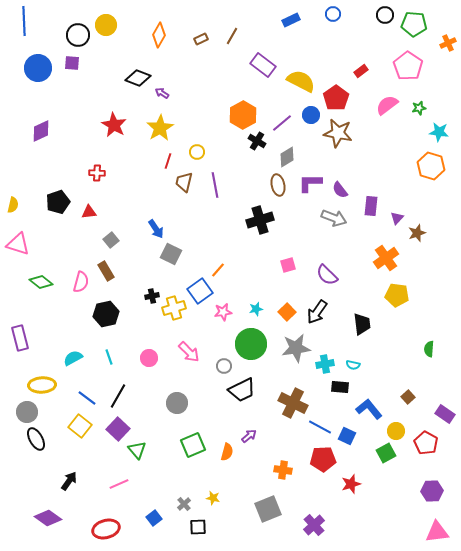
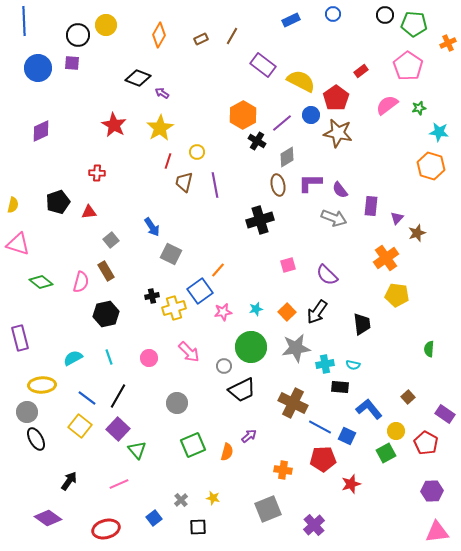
blue arrow at (156, 229): moved 4 px left, 2 px up
green circle at (251, 344): moved 3 px down
gray cross at (184, 504): moved 3 px left, 4 px up
